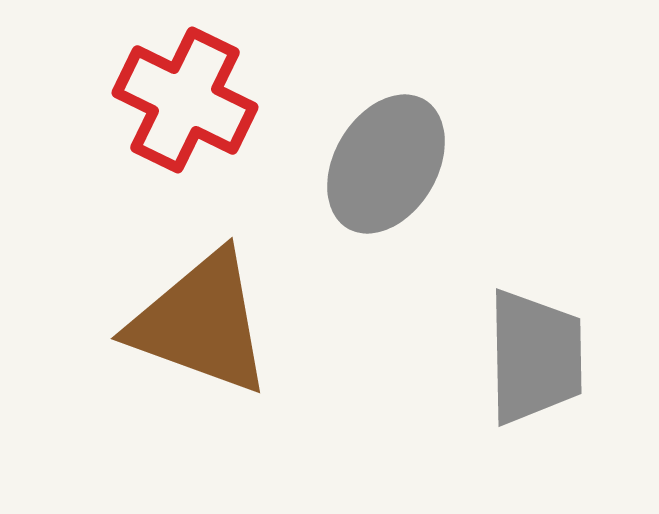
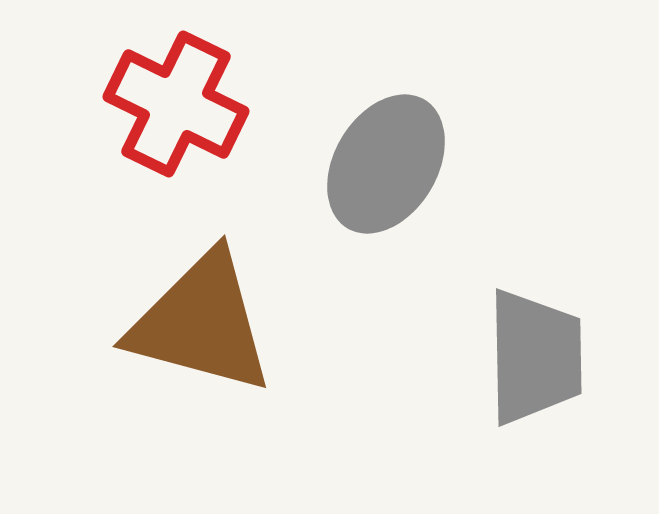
red cross: moved 9 px left, 4 px down
brown triangle: rotated 5 degrees counterclockwise
